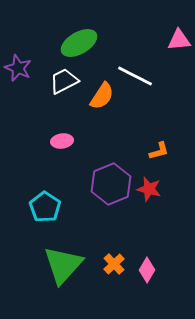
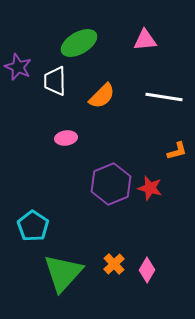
pink triangle: moved 34 px left
purple star: moved 1 px up
white line: moved 29 px right, 21 px down; rotated 18 degrees counterclockwise
white trapezoid: moved 9 px left; rotated 64 degrees counterclockwise
orange semicircle: rotated 12 degrees clockwise
pink ellipse: moved 4 px right, 3 px up
orange L-shape: moved 18 px right
red star: moved 1 px right, 1 px up
cyan pentagon: moved 12 px left, 19 px down
green triangle: moved 8 px down
